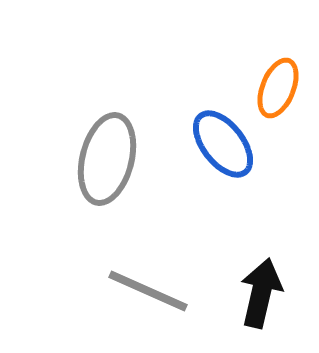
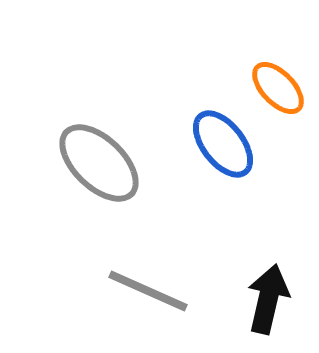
orange ellipse: rotated 66 degrees counterclockwise
gray ellipse: moved 8 px left, 4 px down; rotated 60 degrees counterclockwise
black arrow: moved 7 px right, 6 px down
